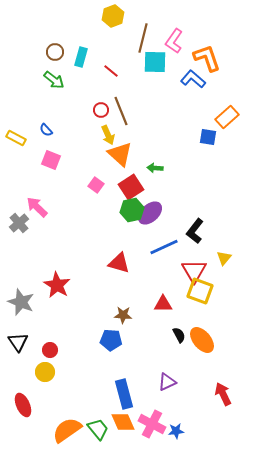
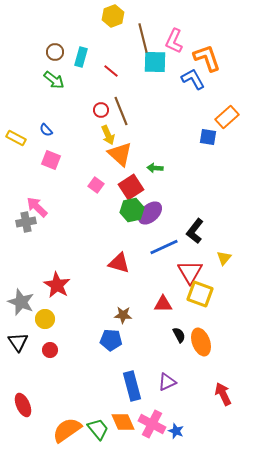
brown line at (143, 38): rotated 28 degrees counterclockwise
pink L-shape at (174, 41): rotated 10 degrees counterclockwise
blue L-shape at (193, 79): rotated 20 degrees clockwise
gray cross at (19, 223): moved 7 px right, 1 px up; rotated 30 degrees clockwise
red triangle at (194, 271): moved 4 px left, 1 px down
yellow square at (200, 291): moved 3 px down
orange ellipse at (202, 340): moved 1 px left, 2 px down; rotated 20 degrees clockwise
yellow circle at (45, 372): moved 53 px up
blue rectangle at (124, 394): moved 8 px right, 8 px up
blue star at (176, 431): rotated 28 degrees clockwise
